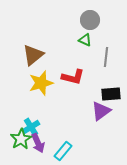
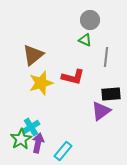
purple arrow: rotated 144 degrees counterclockwise
